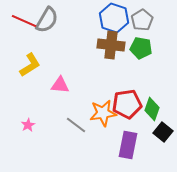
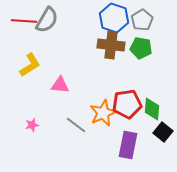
red line: rotated 20 degrees counterclockwise
green diamond: rotated 15 degrees counterclockwise
orange star: rotated 16 degrees counterclockwise
pink star: moved 4 px right; rotated 16 degrees clockwise
